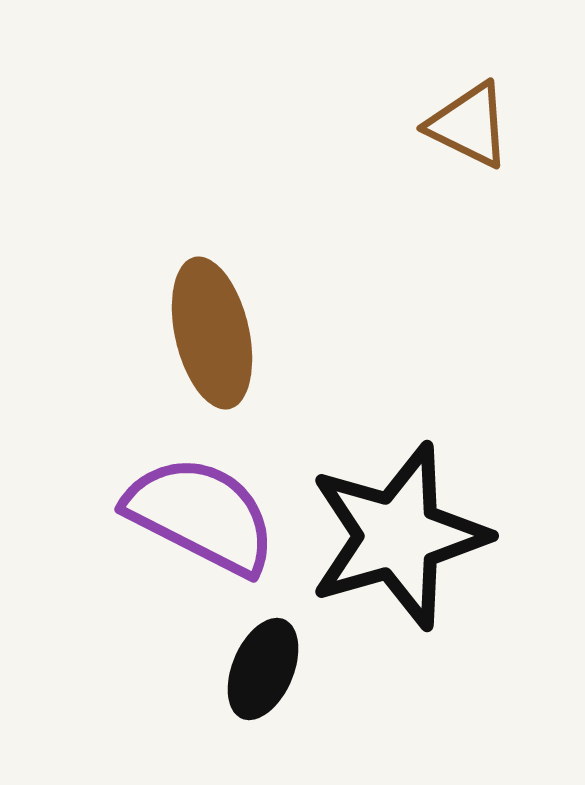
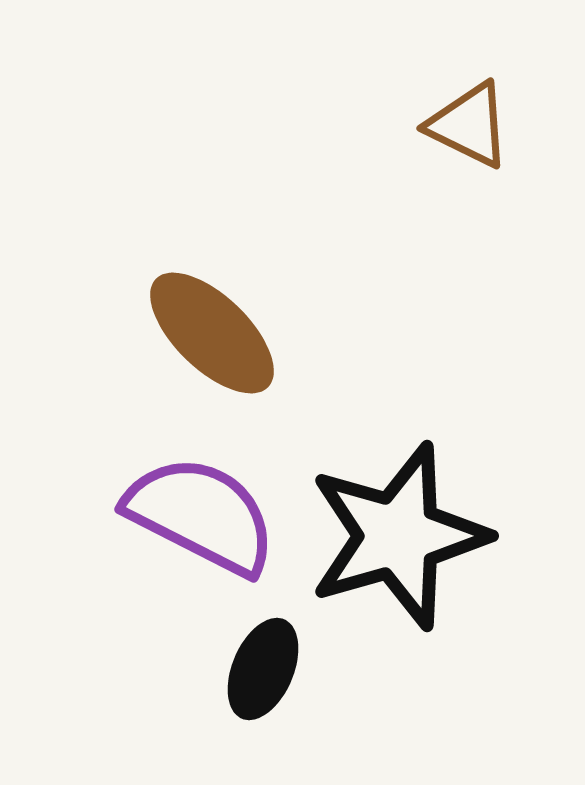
brown ellipse: rotated 33 degrees counterclockwise
